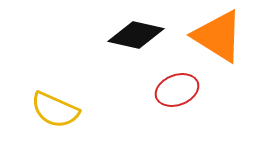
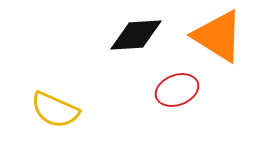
black diamond: rotated 16 degrees counterclockwise
